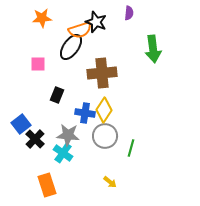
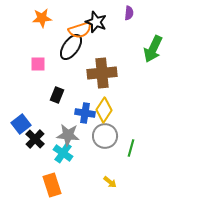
green arrow: rotated 32 degrees clockwise
orange rectangle: moved 5 px right
